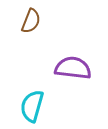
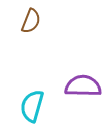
purple semicircle: moved 10 px right, 18 px down; rotated 6 degrees counterclockwise
